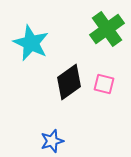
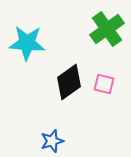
cyan star: moved 4 px left; rotated 21 degrees counterclockwise
